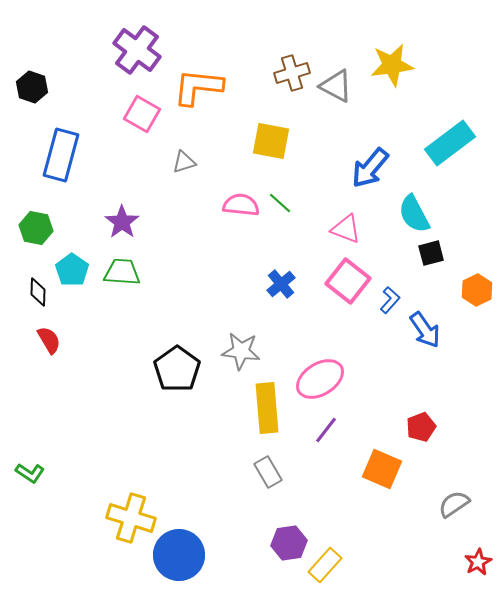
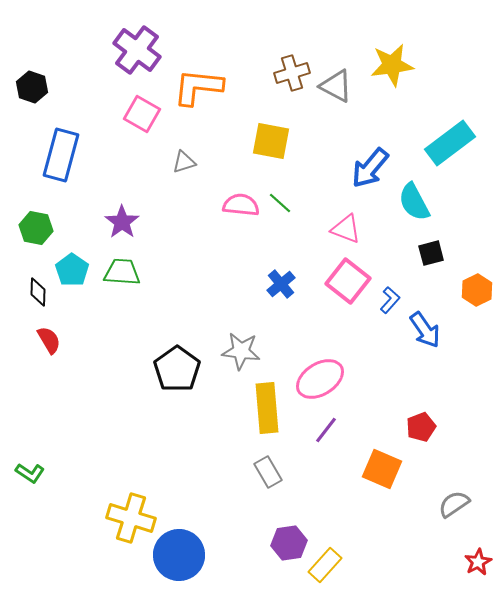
cyan semicircle at (414, 214): moved 12 px up
